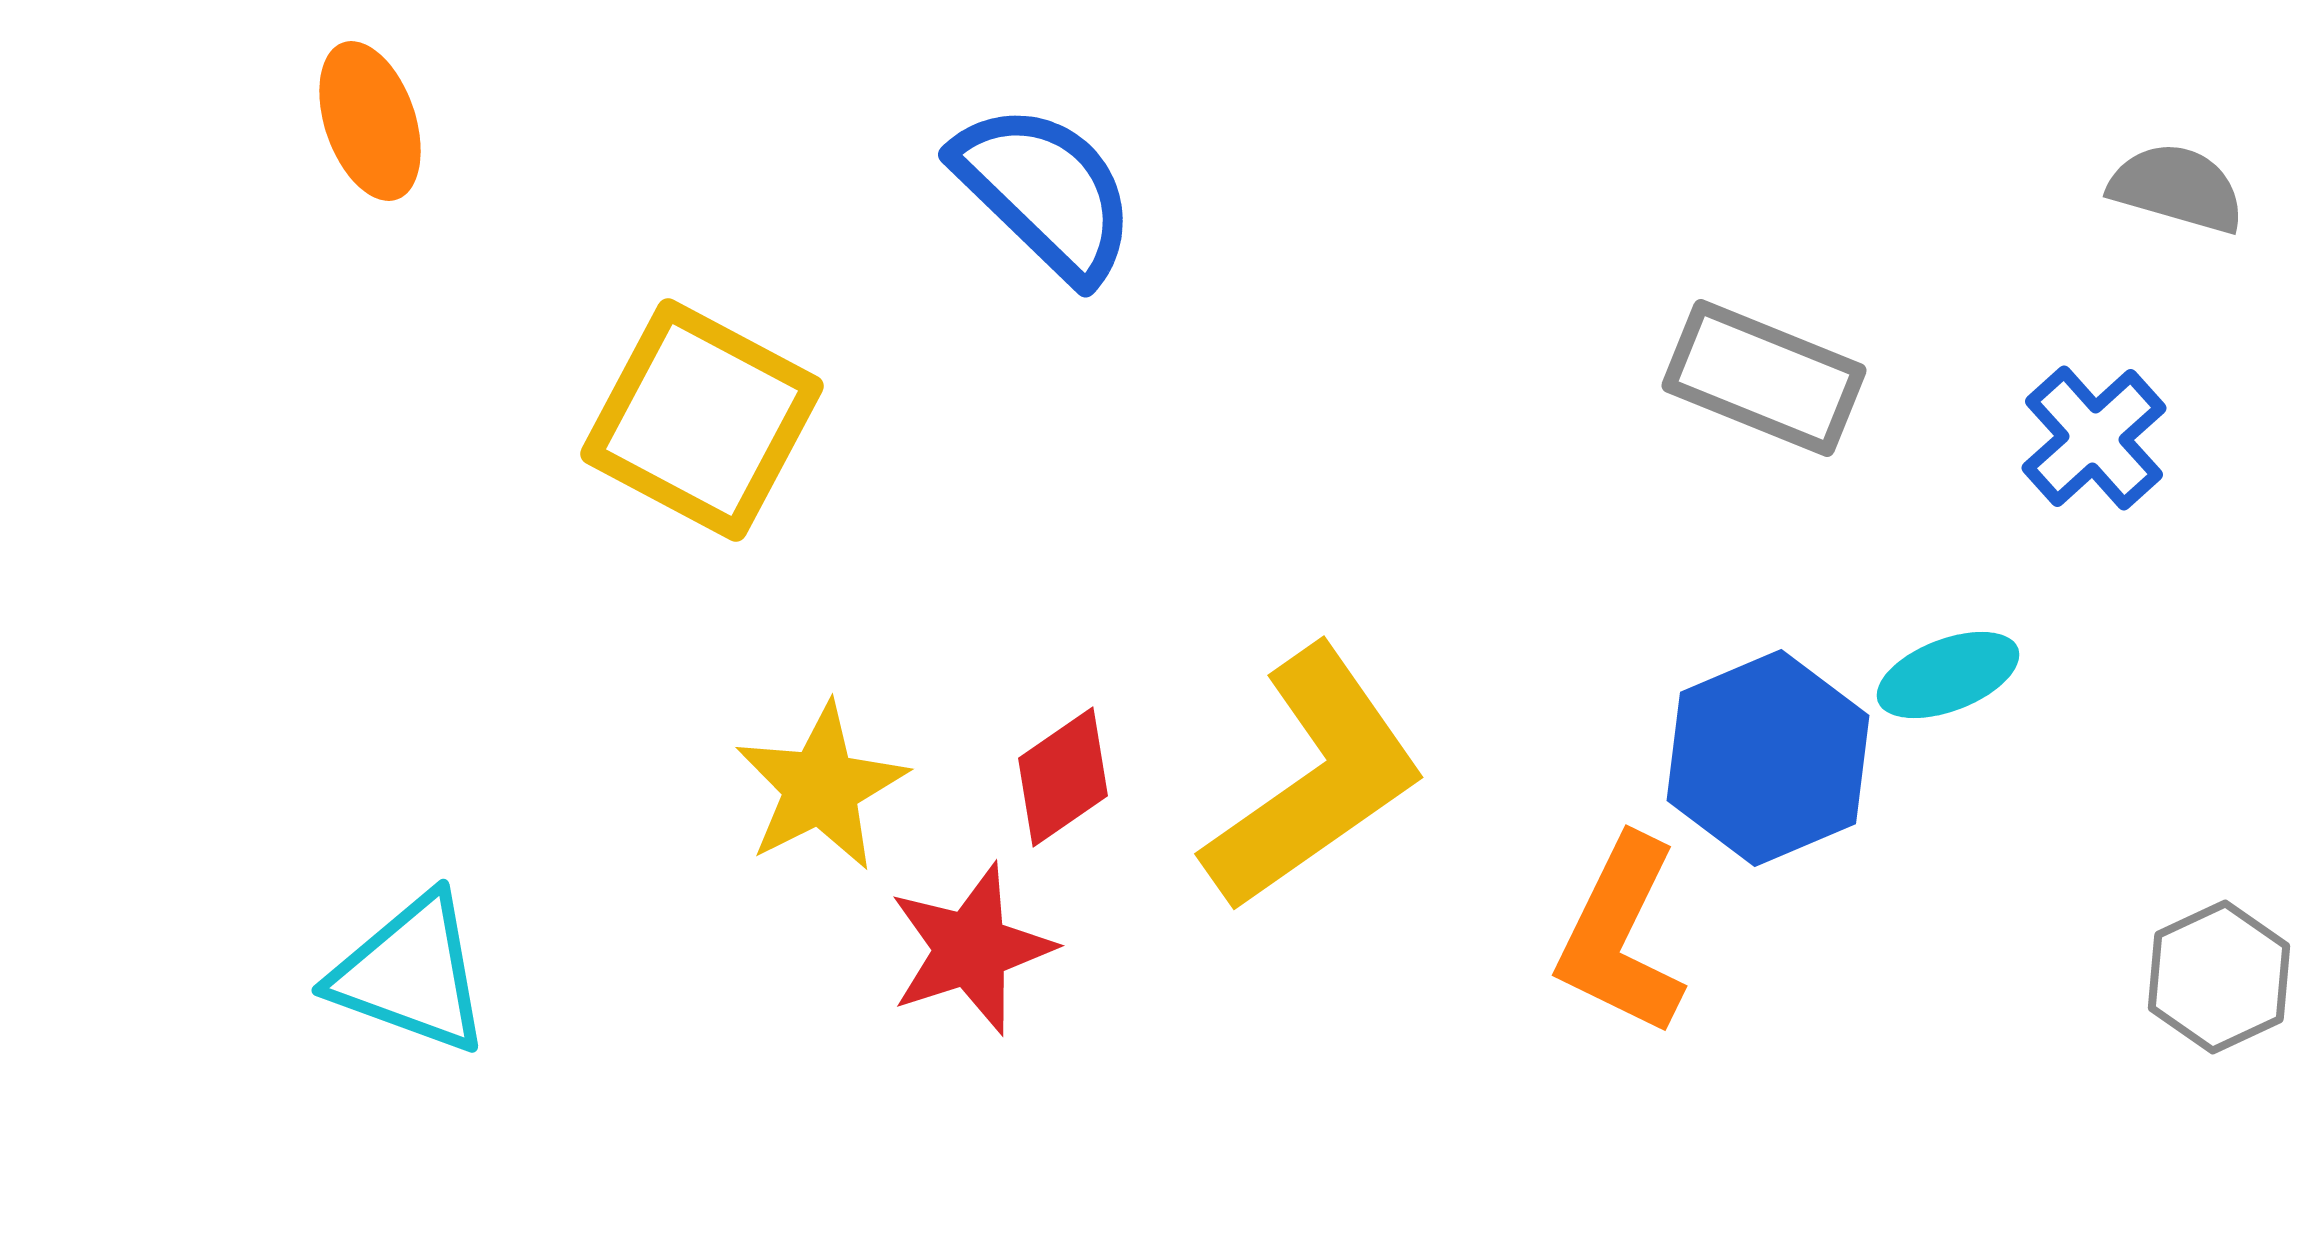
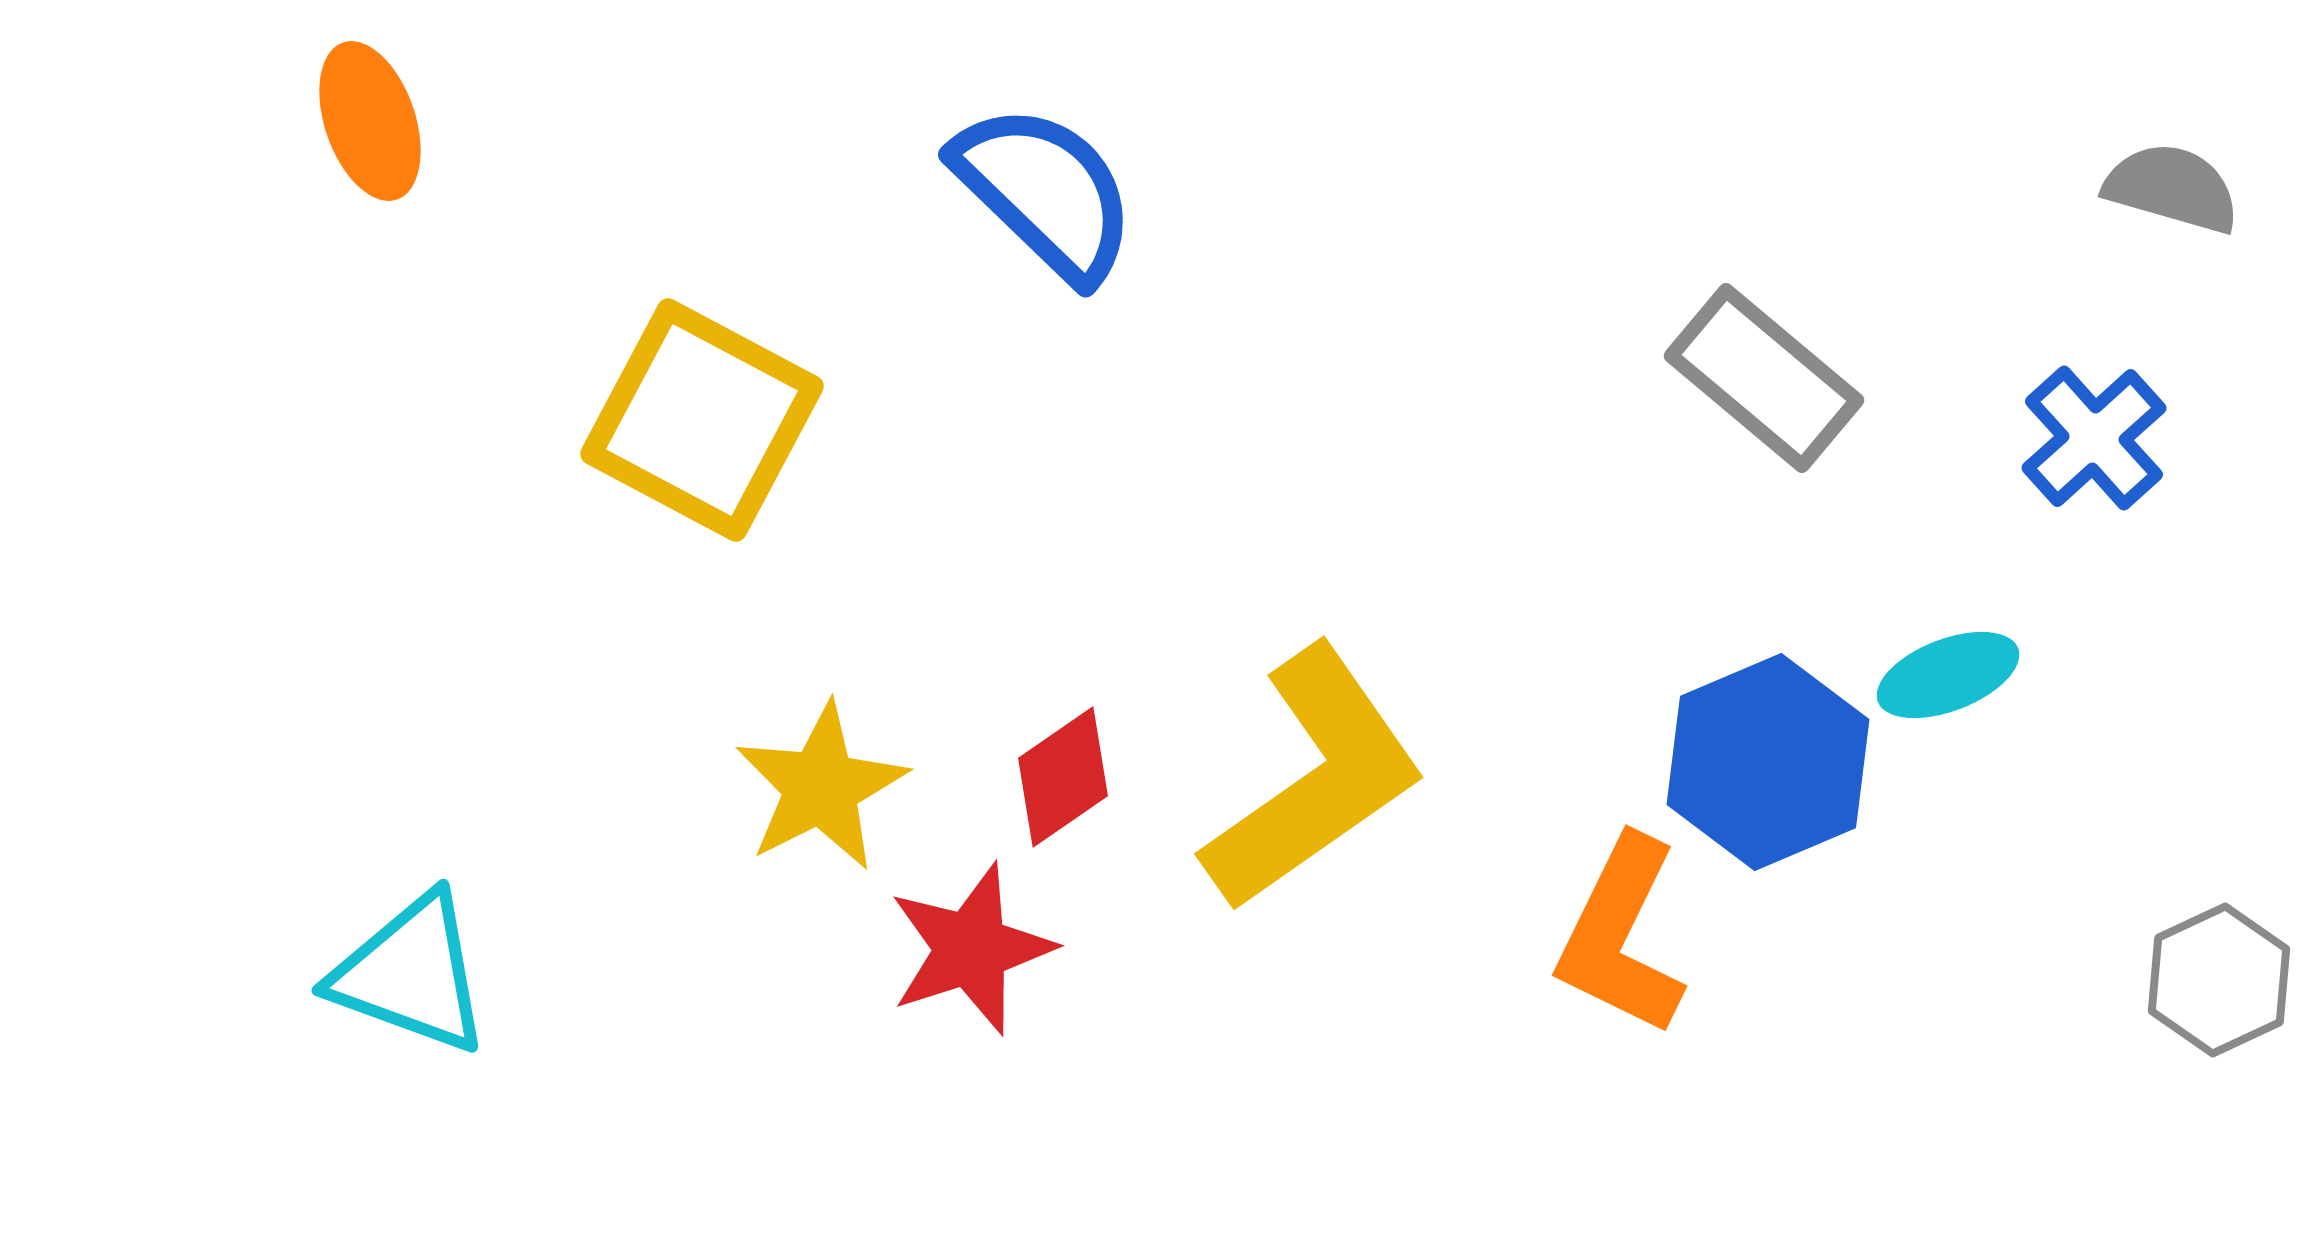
gray semicircle: moved 5 px left
gray rectangle: rotated 18 degrees clockwise
blue hexagon: moved 4 px down
gray hexagon: moved 3 px down
